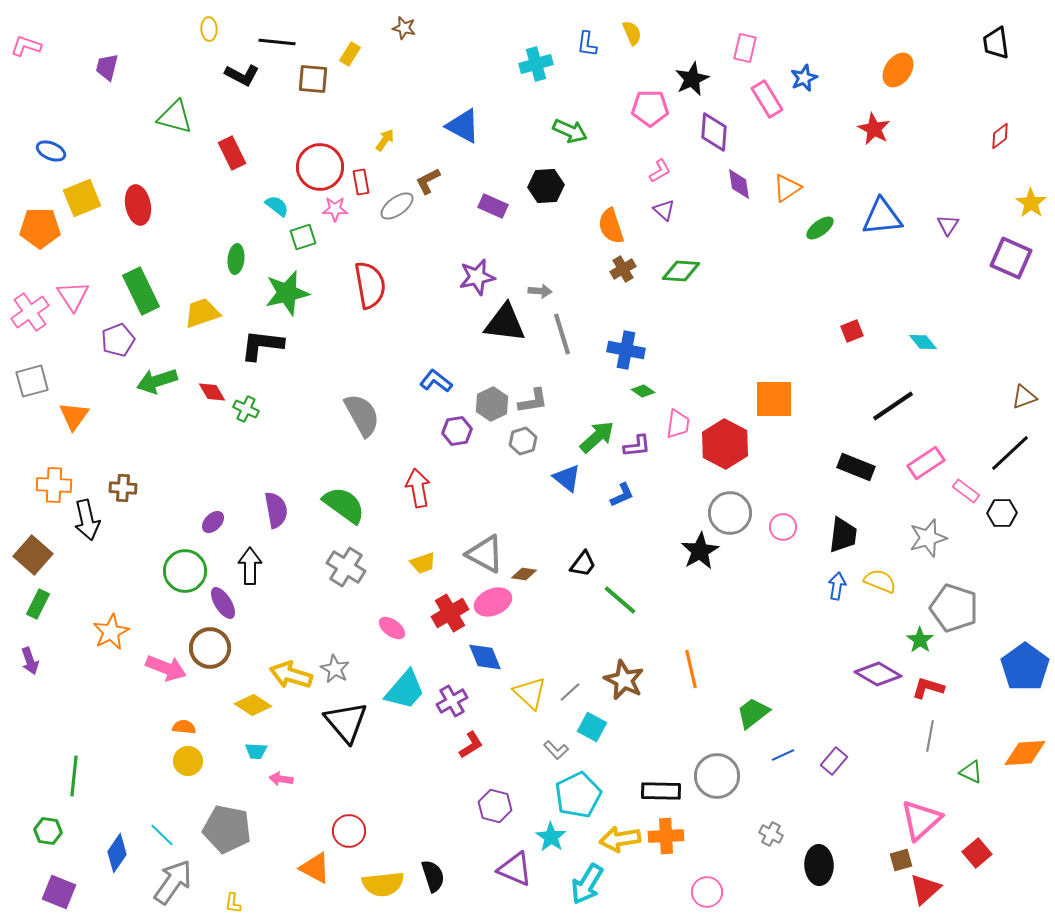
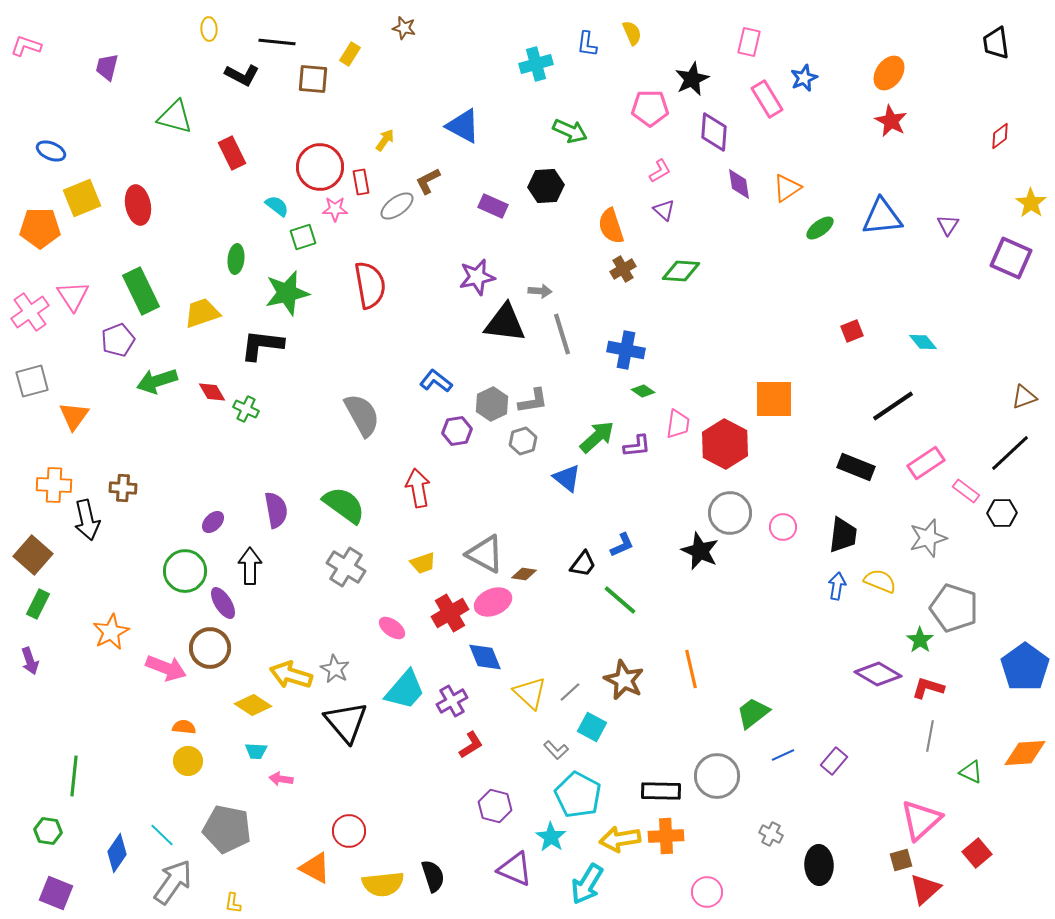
pink rectangle at (745, 48): moved 4 px right, 6 px up
orange ellipse at (898, 70): moved 9 px left, 3 px down
red star at (874, 129): moved 17 px right, 8 px up
blue L-shape at (622, 495): moved 50 px down
black star at (700, 551): rotated 18 degrees counterclockwise
cyan pentagon at (578, 795): rotated 18 degrees counterclockwise
purple square at (59, 892): moved 3 px left, 1 px down
